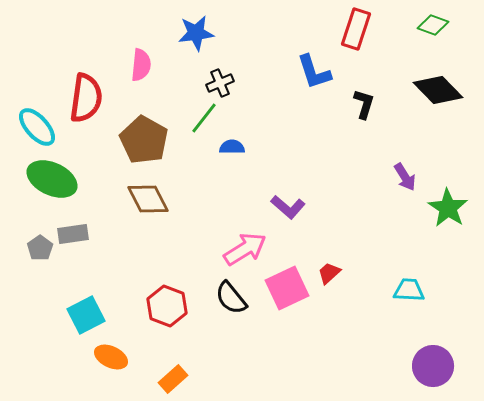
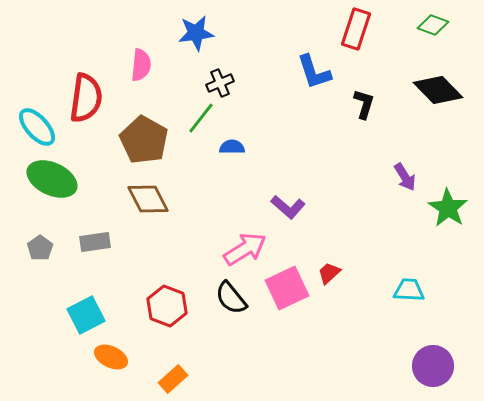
green line: moved 3 px left
gray rectangle: moved 22 px right, 8 px down
